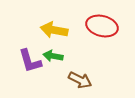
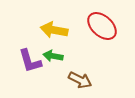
red ellipse: rotated 28 degrees clockwise
